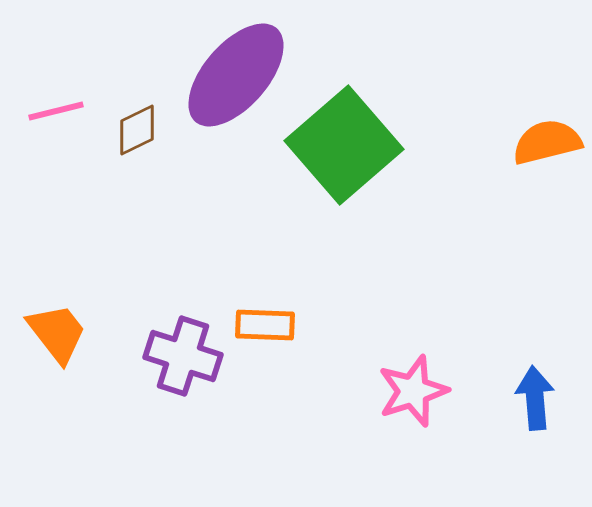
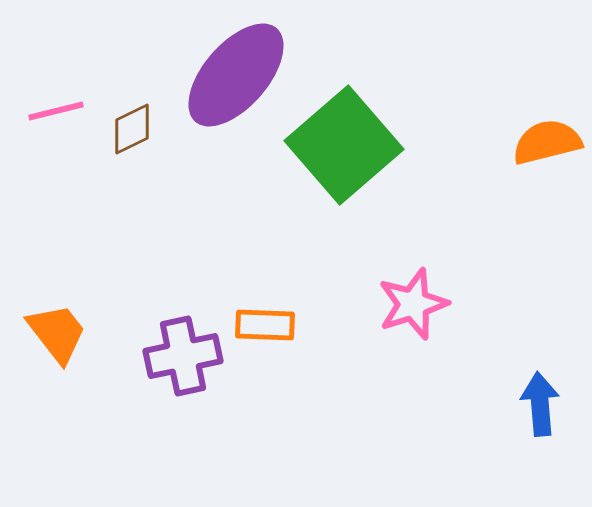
brown diamond: moved 5 px left, 1 px up
purple cross: rotated 30 degrees counterclockwise
pink star: moved 87 px up
blue arrow: moved 5 px right, 6 px down
